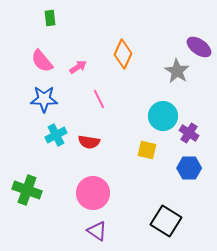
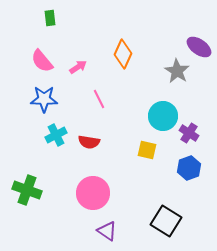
blue hexagon: rotated 20 degrees counterclockwise
purple triangle: moved 10 px right
